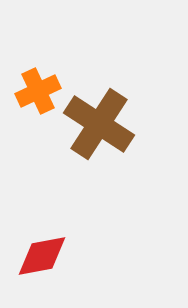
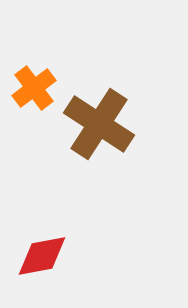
orange cross: moved 4 px left, 3 px up; rotated 12 degrees counterclockwise
